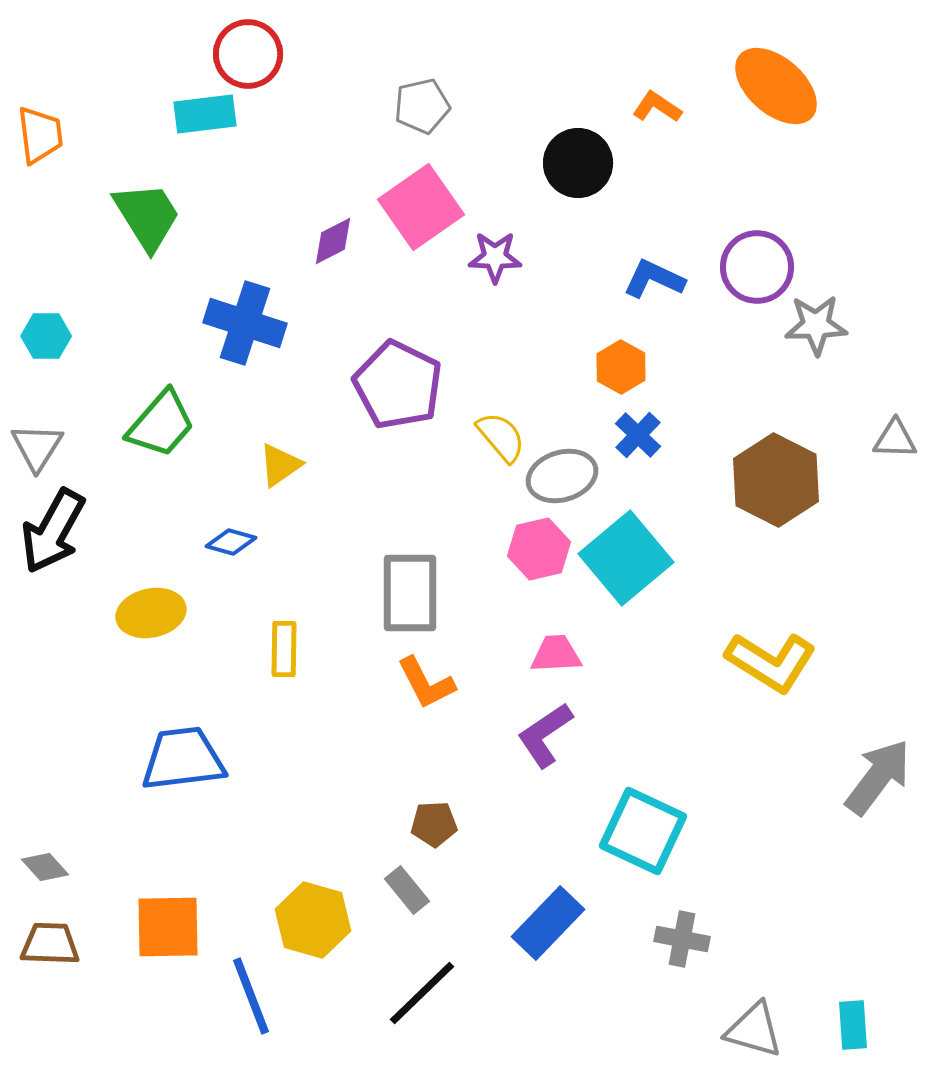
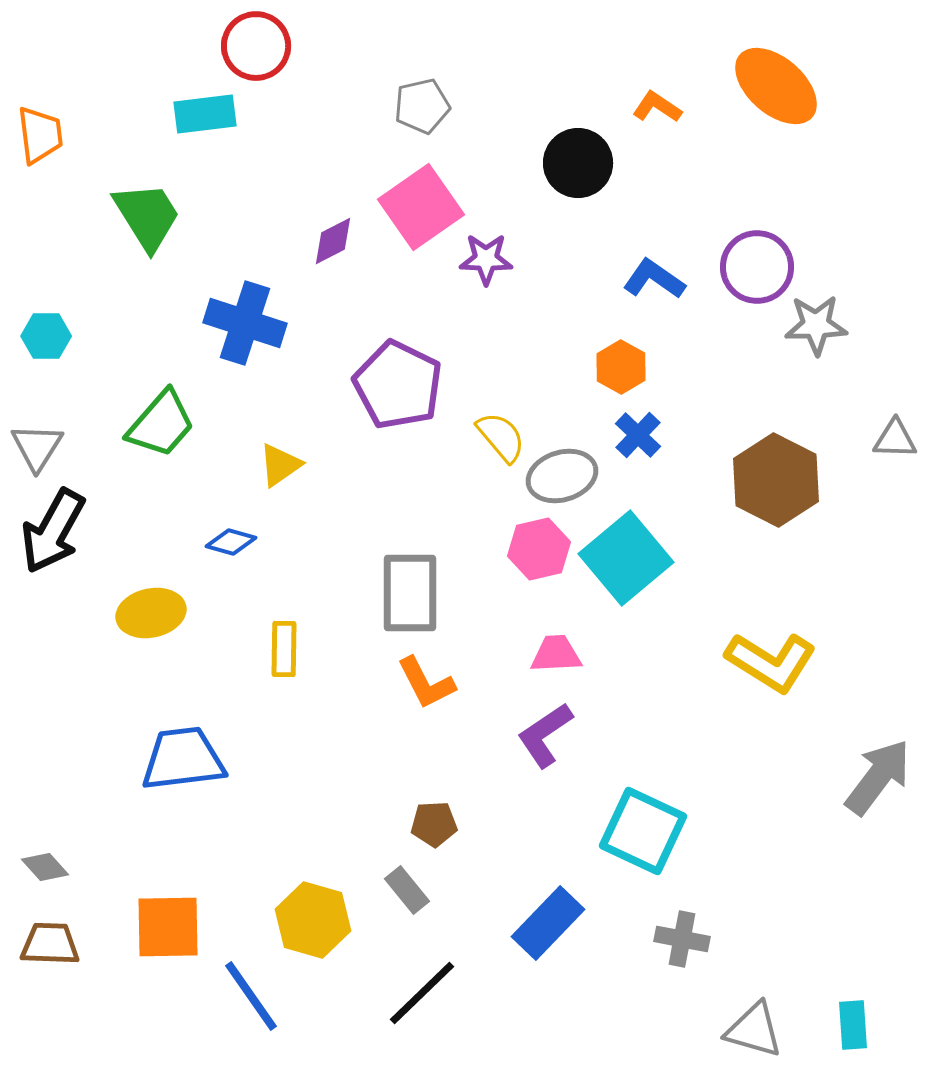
red circle at (248, 54): moved 8 px right, 8 px up
purple star at (495, 257): moved 9 px left, 2 px down
blue L-shape at (654, 279): rotated 10 degrees clockwise
blue line at (251, 996): rotated 14 degrees counterclockwise
